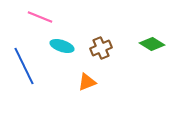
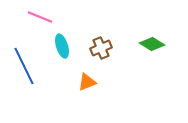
cyan ellipse: rotated 55 degrees clockwise
